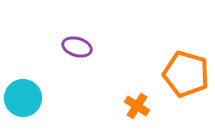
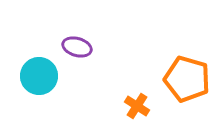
orange pentagon: moved 1 px right, 5 px down
cyan circle: moved 16 px right, 22 px up
